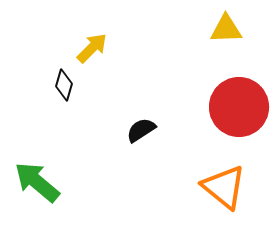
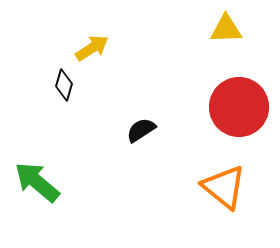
yellow arrow: rotated 12 degrees clockwise
